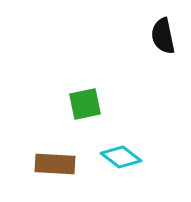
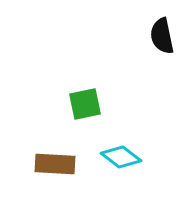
black semicircle: moved 1 px left
